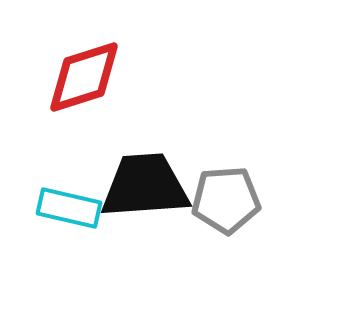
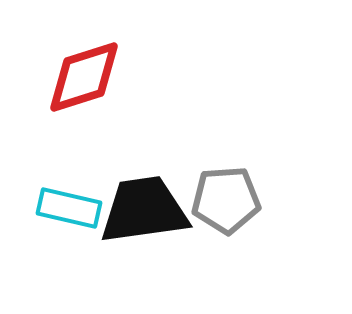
black trapezoid: moved 1 px left, 24 px down; rotated 4 degrees counterclockwise
